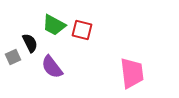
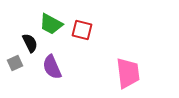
green trapezoid: moved 3 px left, 1 px up
gray square: moved 2 px right, 6 px down
purple semicircle: rotated 15 degrees clockwise
pink trapezoid: moved 4 px left
